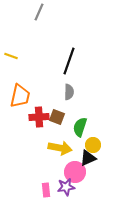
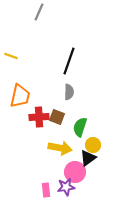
black triangle: rotated 12 degrees counterclockwise
